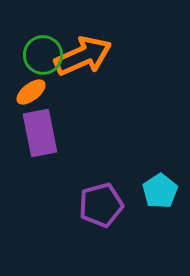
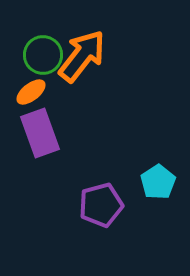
orange arrow: moved 1 px left; rotated 28 degrees counterclockwise
purple rectangle: rotated 9 degrees counterclockwise
cyan pentagon: moved 2 px left, 9 px up
